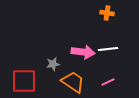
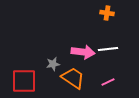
orange trapezoid: moved 4 px up
